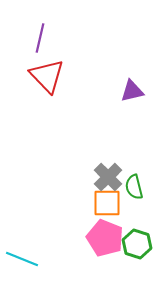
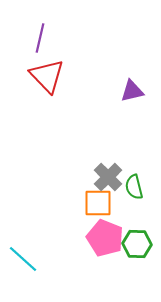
orange square: moved 9 px left
green hexagon: rotated 16 degrees counterclockwise
cyan line: moved 1 px right; rotated 20 degrees clockwise
